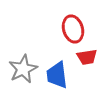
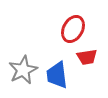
red ellipse: rotated 44 degrees clockwise
gray star: moved 1 px down
